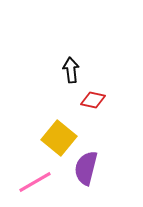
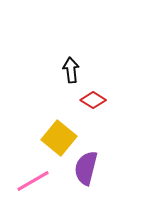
red diamond: rotated 20 degrees clockwise
pink line: moved 2 px left, 1 px up
